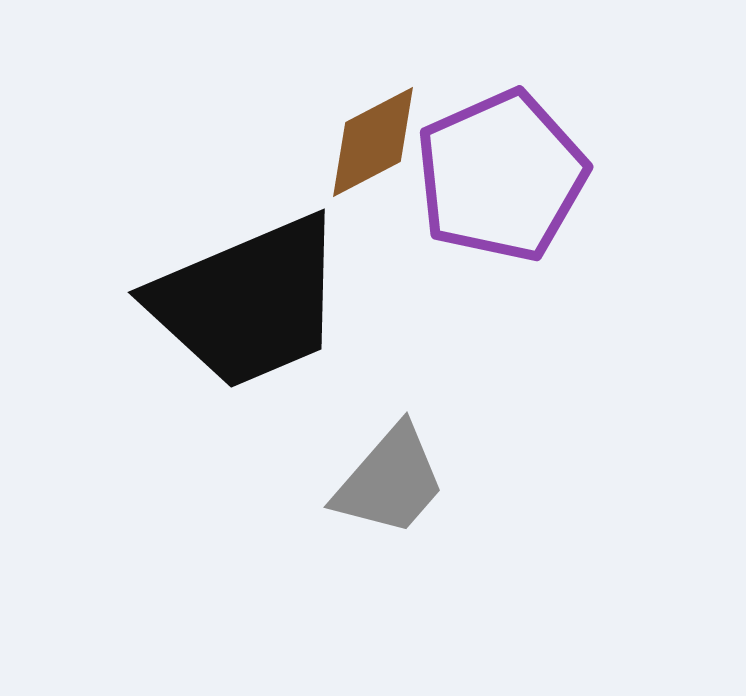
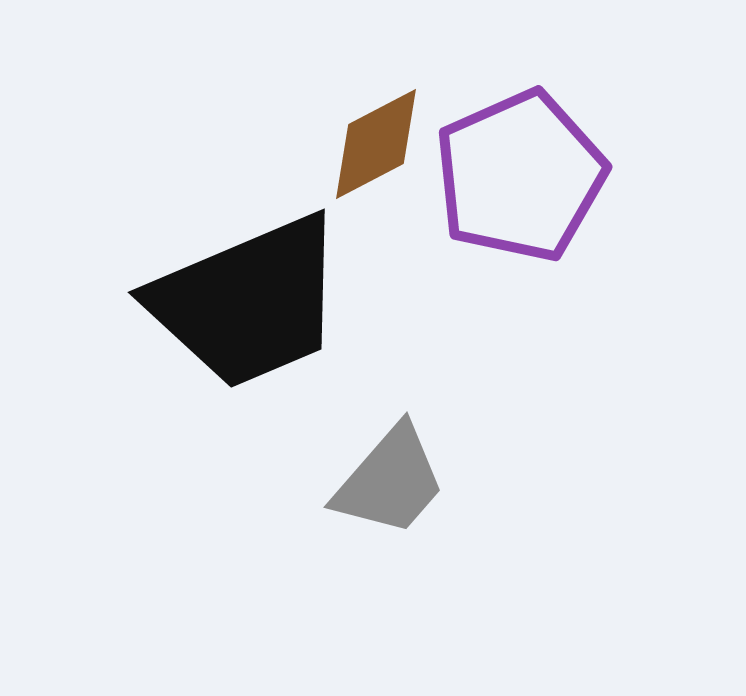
brown diamond: moved 3 px right, 2 px down
purple pentagon: moved 19 px right
